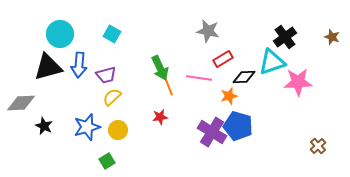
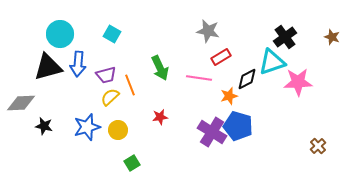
red rectangle: moved 2 px left, 2 px up
blue arrow: moved 1 px left, 1 px up
black diamond: moved 3 px right, 2 px down; rotated 25 degrees counterclockwise
orange line: moved 38 px left
yellow semicircle: moved 2 px left
black star: rotated 12 degrees counterclockwise
green square: moved 25 px right, 2 px down
